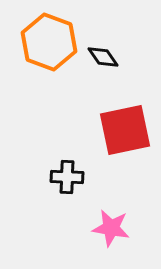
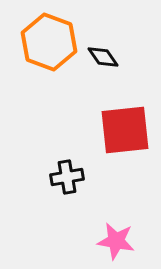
red square: rotated 6 degrees clockwise
black cross: rotated 12 degrees counterclockwise
pink star: moved 5 px right, 13 px down
